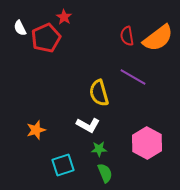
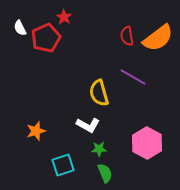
orange star: moved 1 px down
